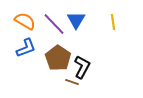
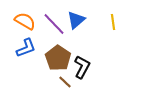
blue triangle: rotated 18 degrees clockwise
brown line: moved 7 px left; rotated 24 degrees clockwise
